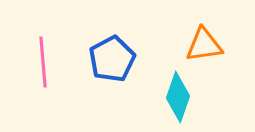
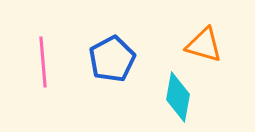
orange triangle: rotated 24 degrees clockwise
cyan diamond: rotated 9 degrees counterclockwise
